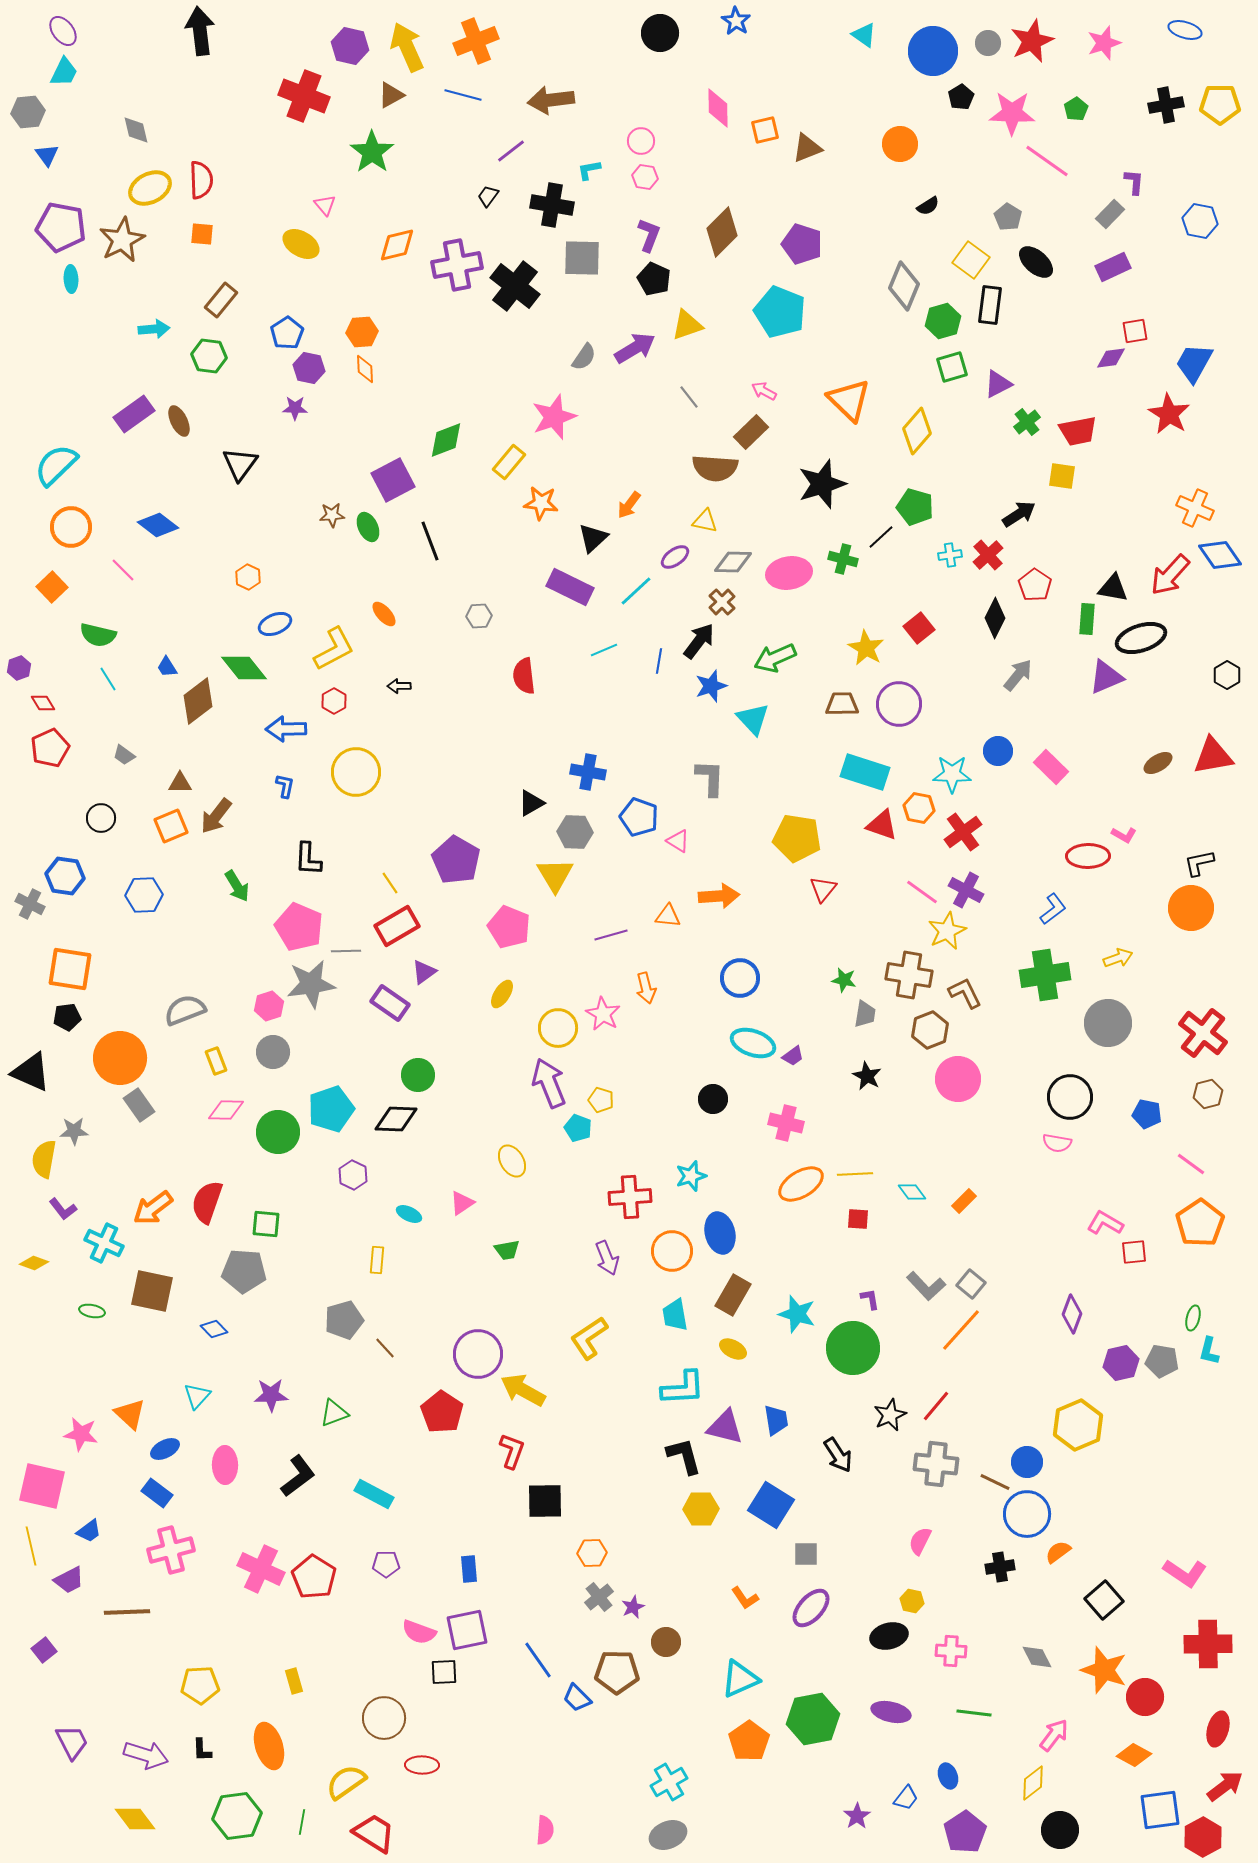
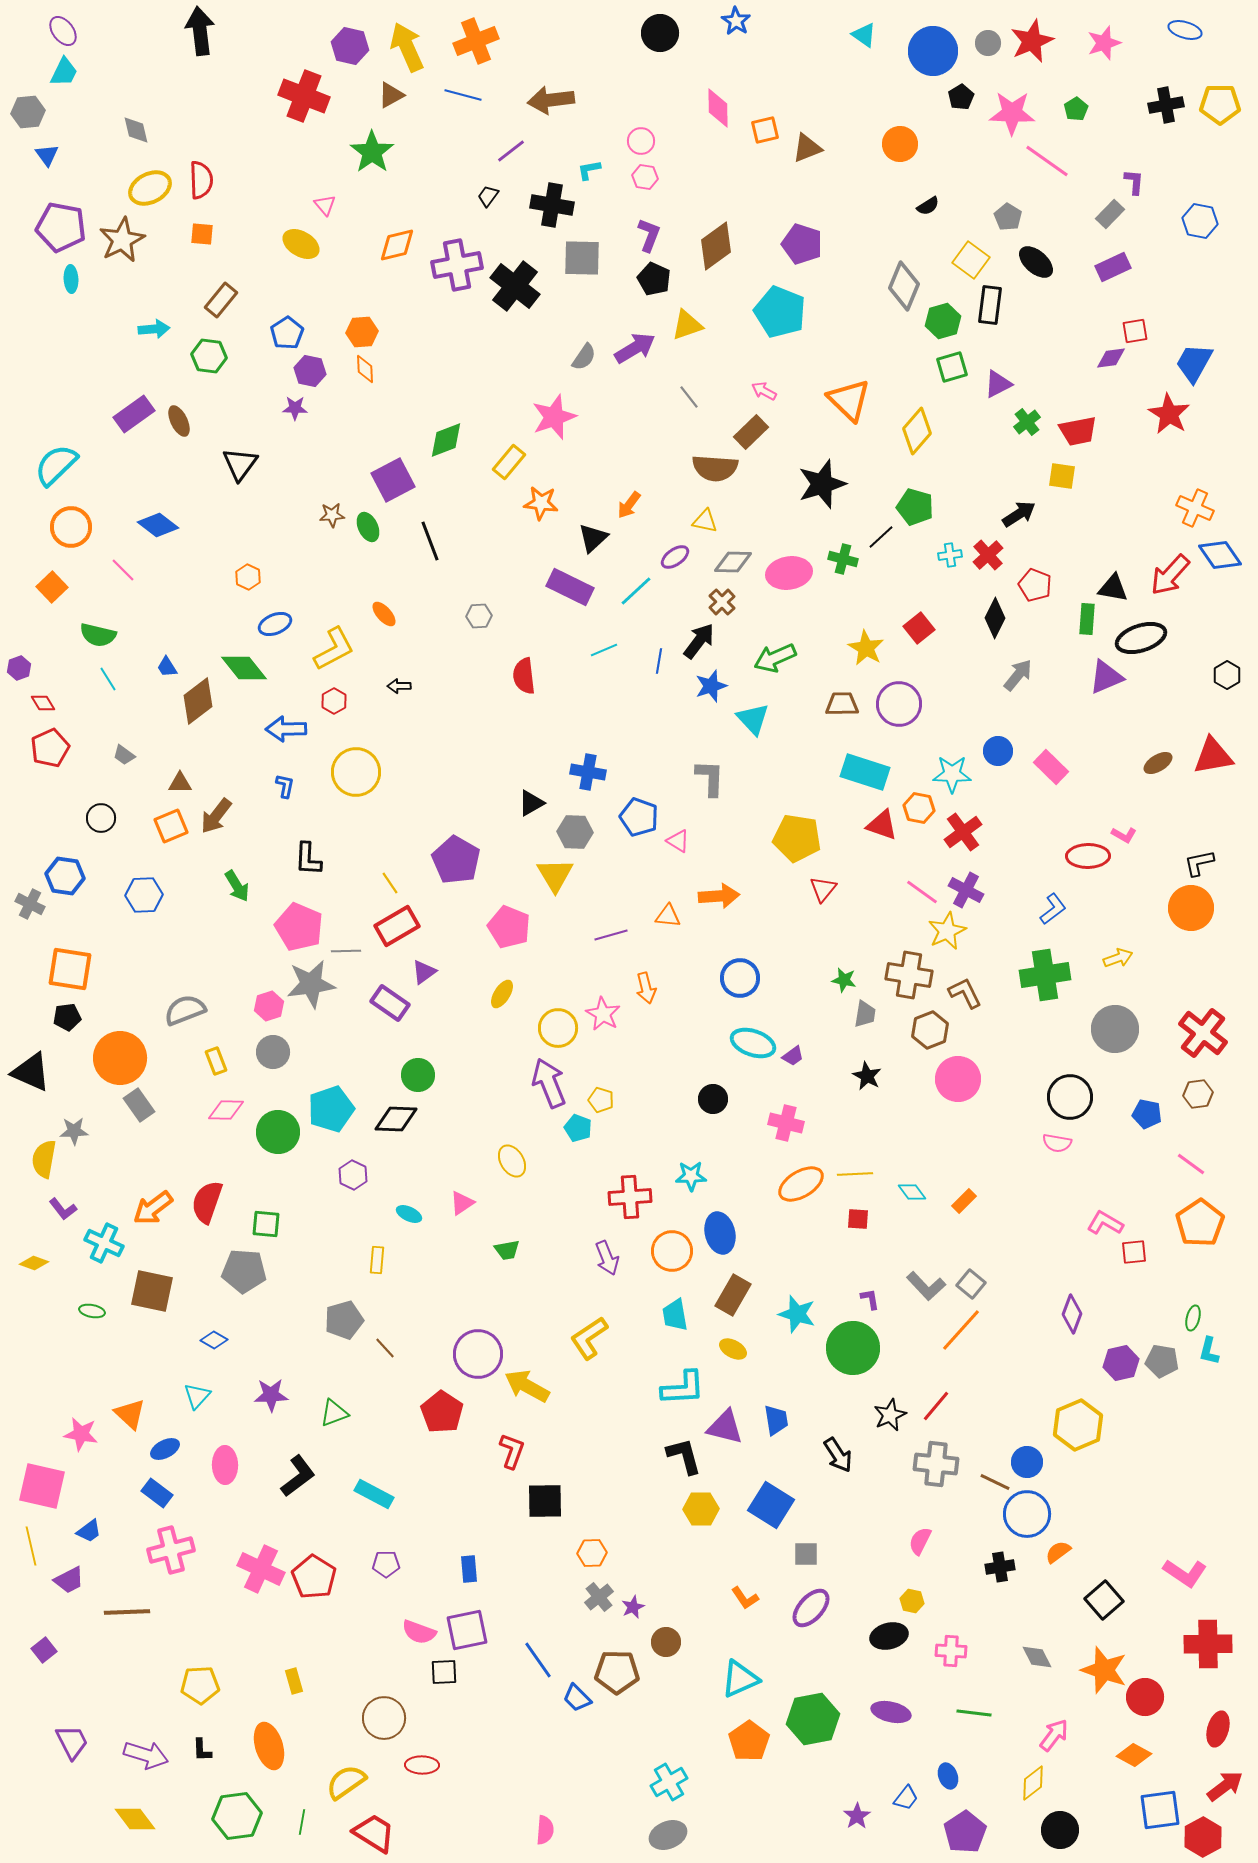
brown diamond at (722, 232): moved 6 px left, 14 px down; rotated 9 degrees clockwise
purple hexagon at (309, 368): moved 1 px right, 3 px down
red pentagon at (1035, 585): rotated 12 degrees counterclockwise
gray circle at (1108, 1023): moved 7 px right, 6 px down
brown hexagon at (1208, 1094): moved 10 px left; rotated 8 degrees clockwise
cyan star at (691, 1176): rotated 16 degrees clockwise
blue diamond at (214, 1329): moved 11 px down; rotated 16 degrees counterclockwise
yellow arrow at (523, 1390): moved 4 px right, 4 px up
